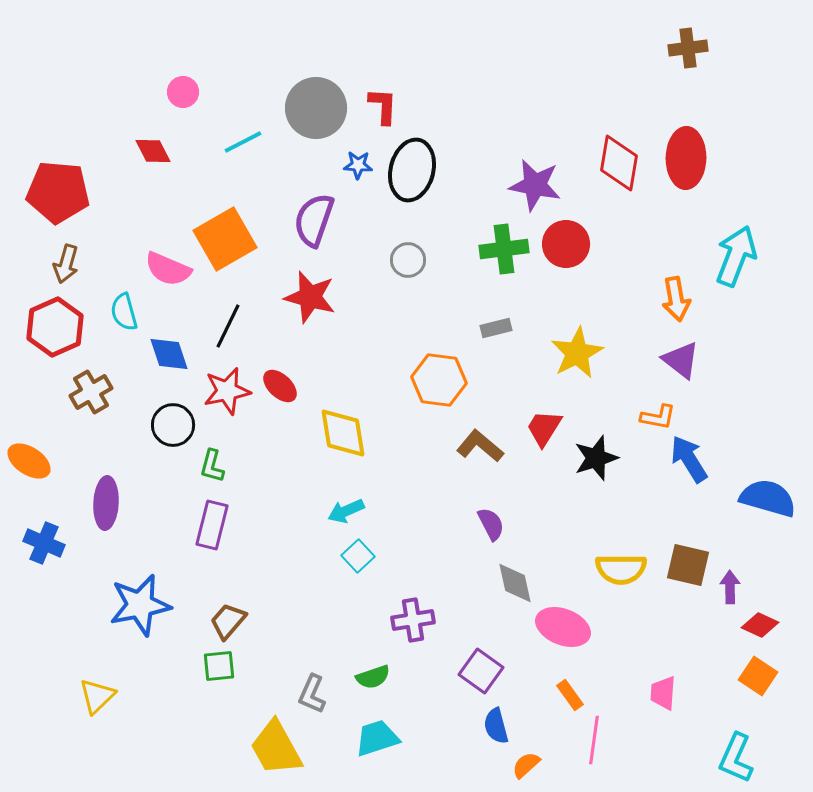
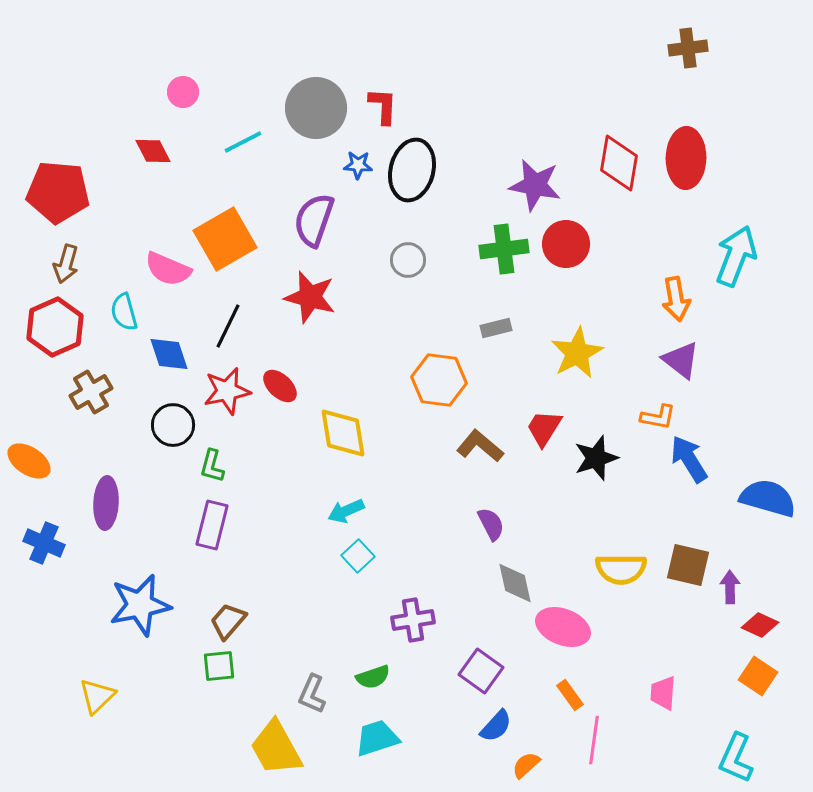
blue semicircle at (496, 726): rotated 123 degrees counterclockwise
